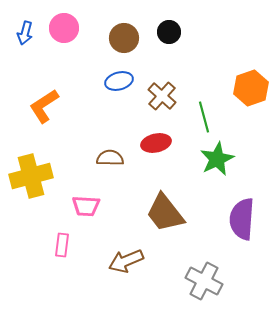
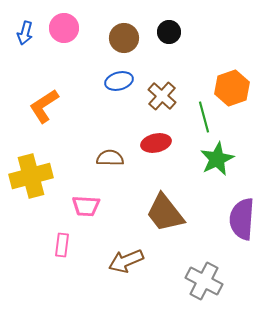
orange hexagon: moved 19 px left
